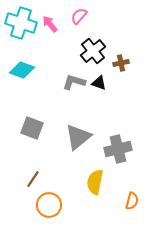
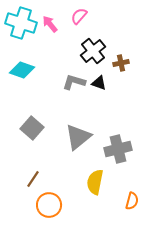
gray square: rotated 20 degrees clockwise
